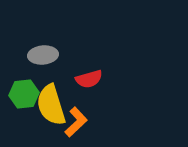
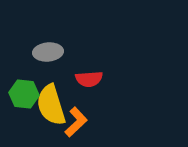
gray ellipse: moved 5 px right, 3 px up
red semicircle: rotated 12 degrees clockwise
green hexagon: rotated 12 degrees clockwise
